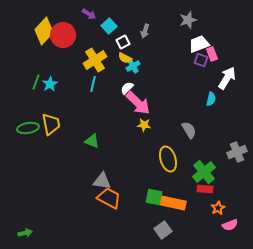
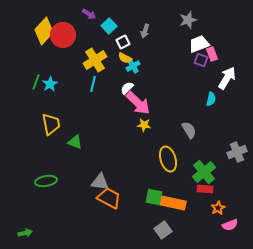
green ellipse: moved 18 px right, 53 px down
green triangle: moved 17 px left, 1 px down
gray triangle: moved 2 px left, 1 px down
